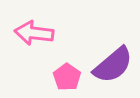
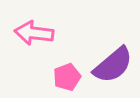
pink pentagon: rotated 16 degrees clockwise
